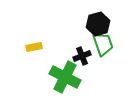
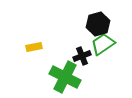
green trapezoid: rotated 105 degrees counterclockwise
